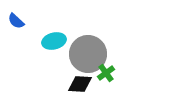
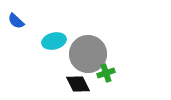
green cross: rotated 18 degrees clockwise
black diamond: moved 2 px left; rotated 60 degrees clockwise
